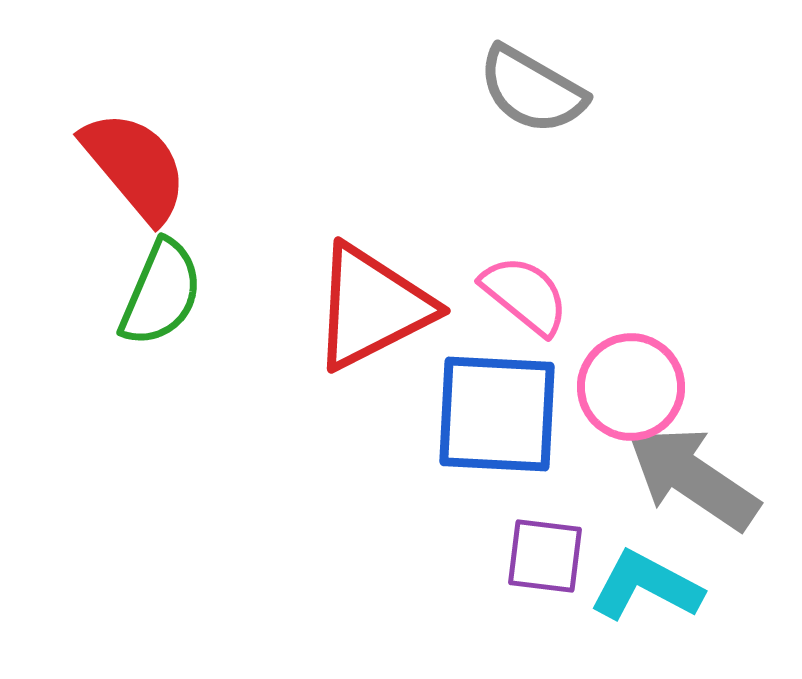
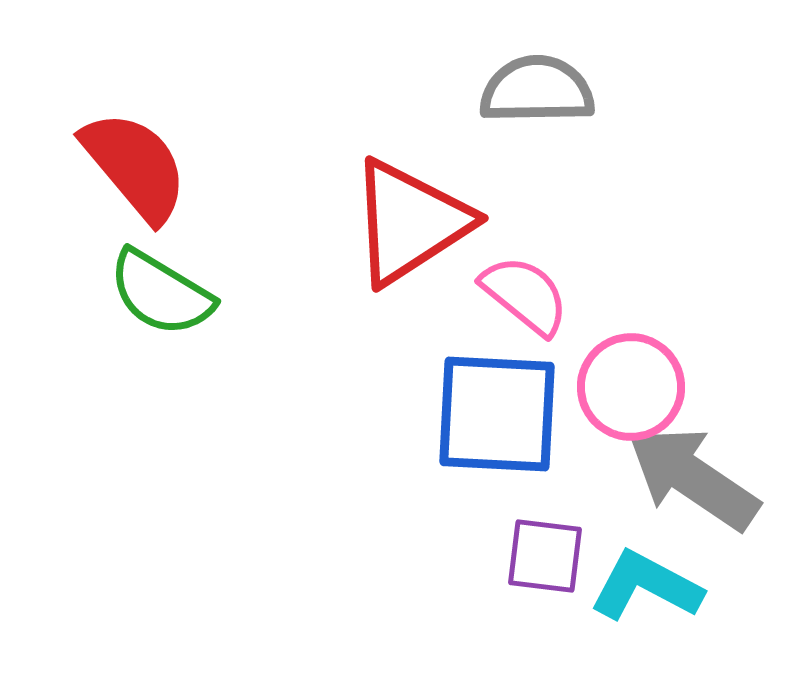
gray semicircle: moved 5 px right; rotated 149 degrees clockwise
green semicircle: rotated 98 degrees clockwise
red triangle: moved 38 px right, 85 px up; rotated 6 degrees counterclockwise
